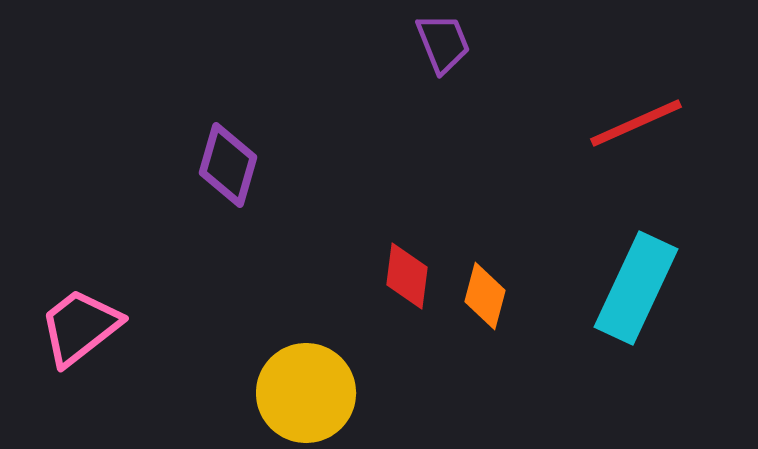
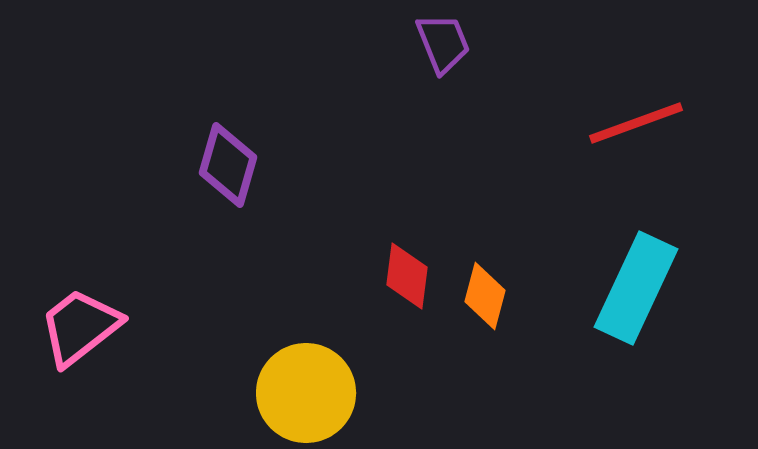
red line: rotated 4 degrees clockwise
